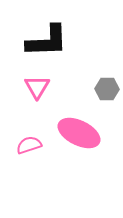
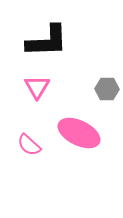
pink semicircle: rotated 120 degrees counterclockwise
